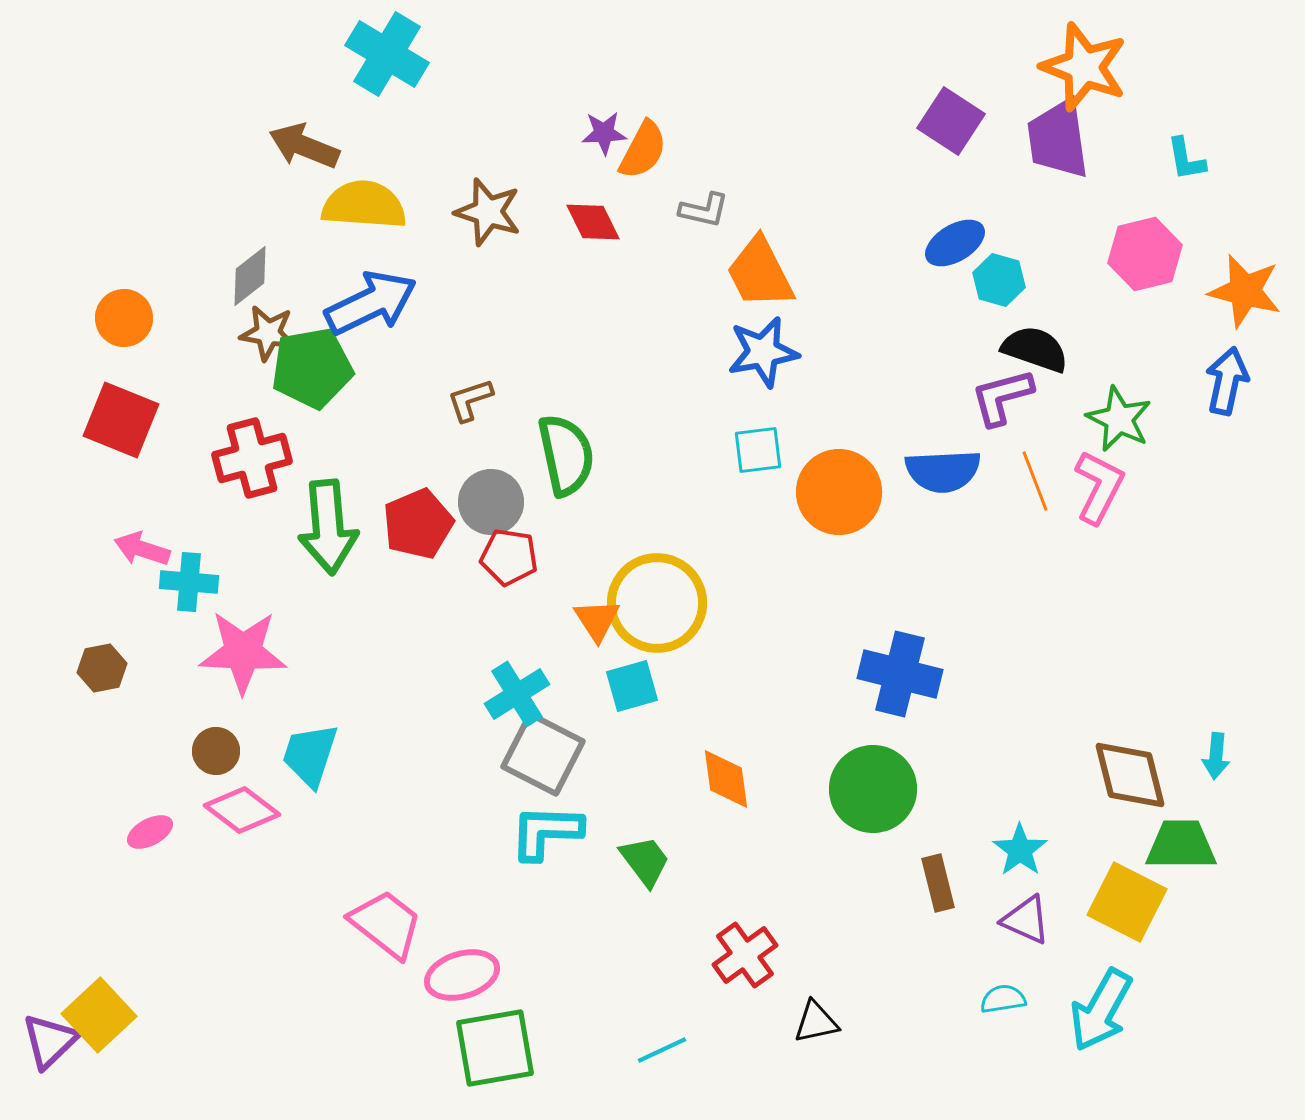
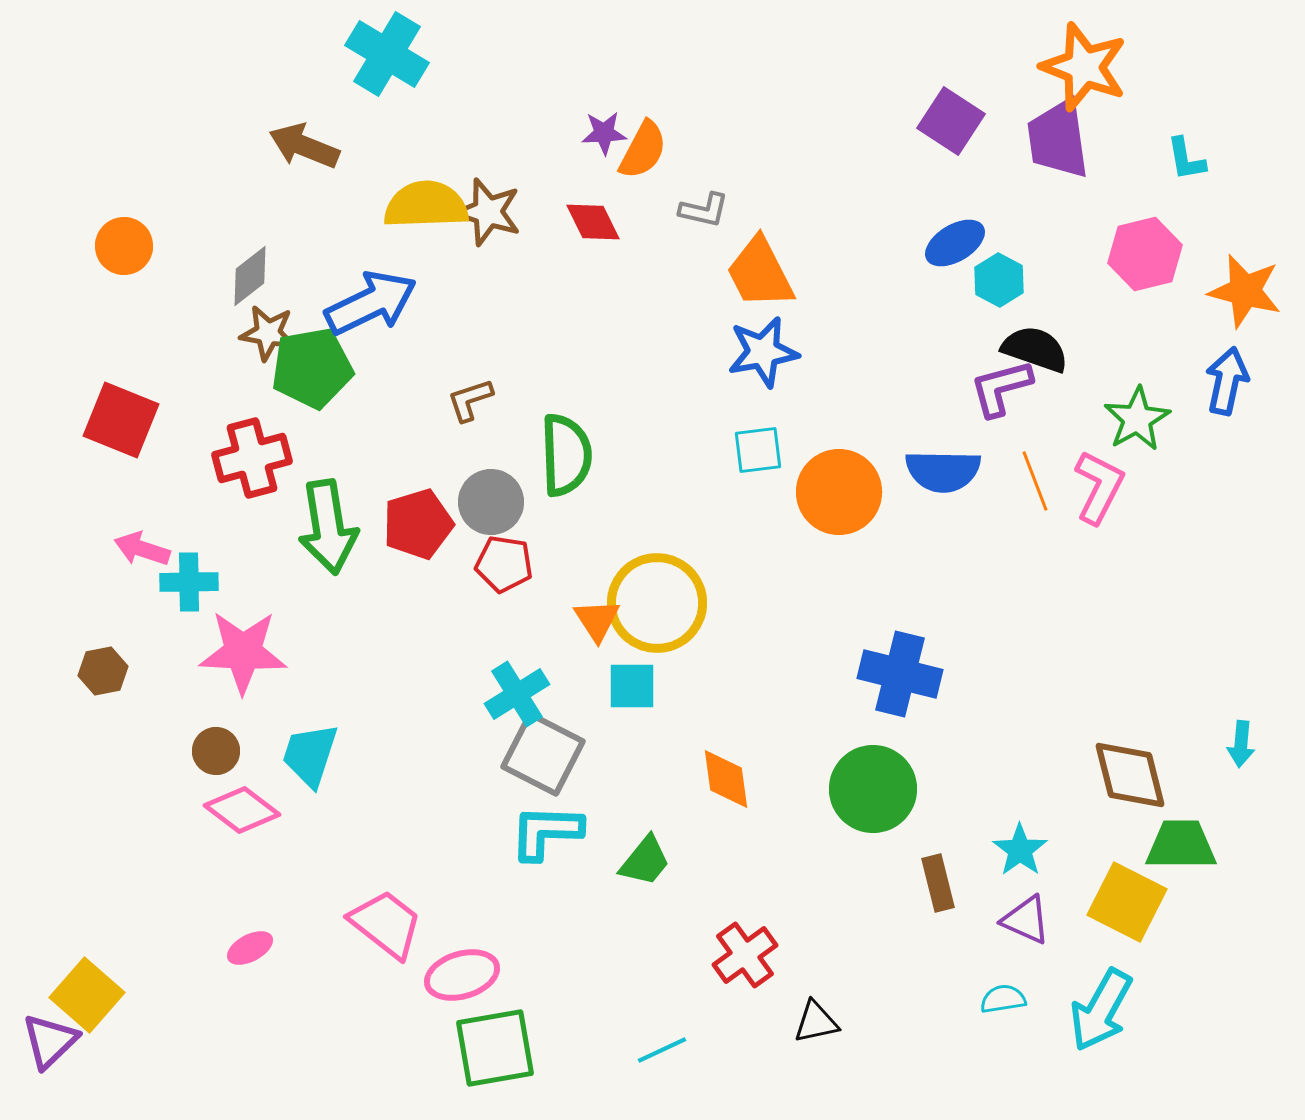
yellow semicircle at (364, 205): moved 62 px right; rotated 6 degrees counterclockwise
cyan hexagon at (999, 280): rotated 12 degrees clockwise
orange circle at (124, 318): moved 72 px up
purple L-shape at (1002, 397): moved 1 px left, 9 px up
green star at (1119, 419): moved 18 px right; rotated 16 degrees clockwise
green semicircle at (566, 455): rotated 10 degrees clockwise
blue semicircle at (943, 471): rotated 4 degrees clockwise
red pentagon at (418, 524): rotated 6 degrees clockwise
green arrow at (328, 527): rotated 4 degrees counterclockwise
red pentagon at (509, 557): moved 5 px left, 7 px down
cyan cross at (189, 582): rotated 6 degrees counterclockwise
brown hexagon at (102, 668): moved 1 px right, 3 px down
cyan square at (632, 686): rotated 16 degrees clockwise
cyan arrow at (1216, 756): moved 25 px right, 12 px up
pink ellipse at (150, 832): moved 100 px right, 116 px down
green trapezoid at (645, 861): rotated 76 degrees clockwise
yellow square at (99, 1015): moved 12 px left, 20 px up; rotated 6 degrees counterclockwise
